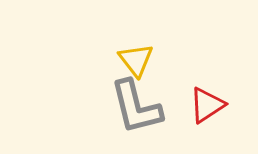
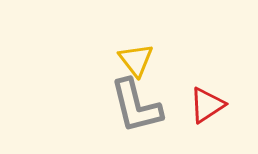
gray L-shape: moved 1 px up
